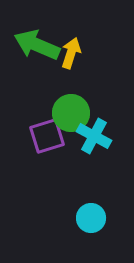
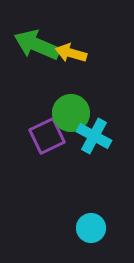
yellow arrow: rotated 92 degrees counterclockwise
purple square: rotated 9 degrees counterclockwise
cyan circle: moved 10 px down
